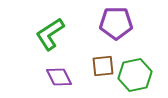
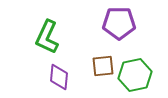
purple pentagon: moved 3 px right
green L-shape: moved 3 px left, 3 px down; rotated 32 degrees counterclockwise
purple diamond: rotated 32 degrees clockwise
